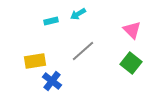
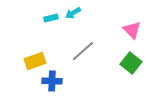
cyan arrow: moved 5 px left, 1 px up
cyan rectangle: moved 3 px up
yellow rectangle: rotated 10 degrees counterclockwise
blue cross: rotated 36 degrees counterclockwise
